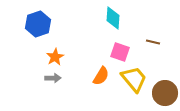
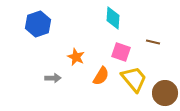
pink square: moved 1 px right
orange star: moved 21 px right; rotated 18 degrees counterclockwise
